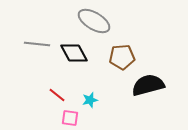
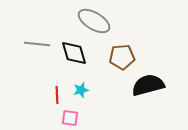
black diamond: rotated 12 degrees clockwise
red line: rotated 48 degrees clockwise
cyan star: moved 9 px left, 10 px up
